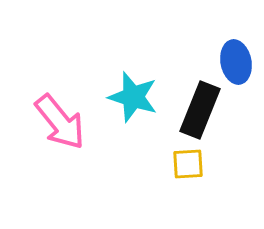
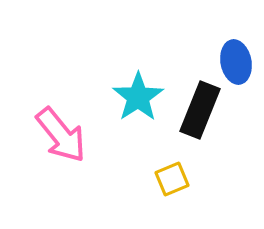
cyan star: moved 5 px right; rotated 21 degrees clockwise
pink arrow: moved 1 px right, 13 px down
yellow square: moved 16 px left, 15 px down; rotated 20 degrees counterclockwise
